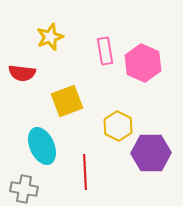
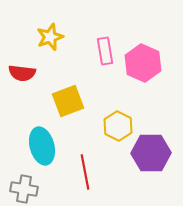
yellow square: moved 1 px right
cyan ellipse: rotated 9 degrees clockwise
red line: rotated 8 degrees counterclockwise
